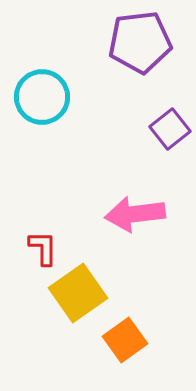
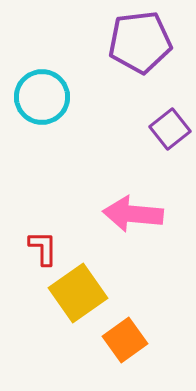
pink arrow: moved 2 px left; rotated 12 degrees clockwise
